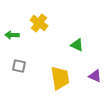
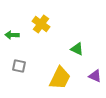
yellow cross: moved 2 px right, 1 px down
green triangle: moved 4 px down
yellow trapezoid: rotated 35 degrees clockwise
